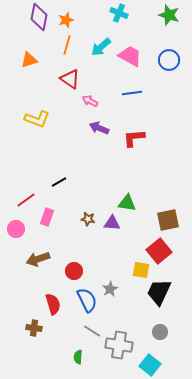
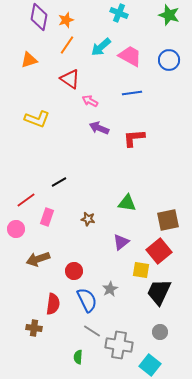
orange line: rotated 18 degrees clockwise
purple triangle: moved 9 px right, 19 px down; rotated 42 degrees counterclockwise
red semicircle: rotated 25 degrees clockwise
